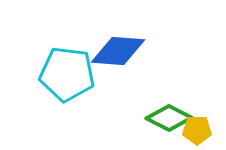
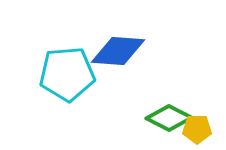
cyan pentagon: rotated 12 degrees counterclockwise
yellow pentagon: moved 1 px up
